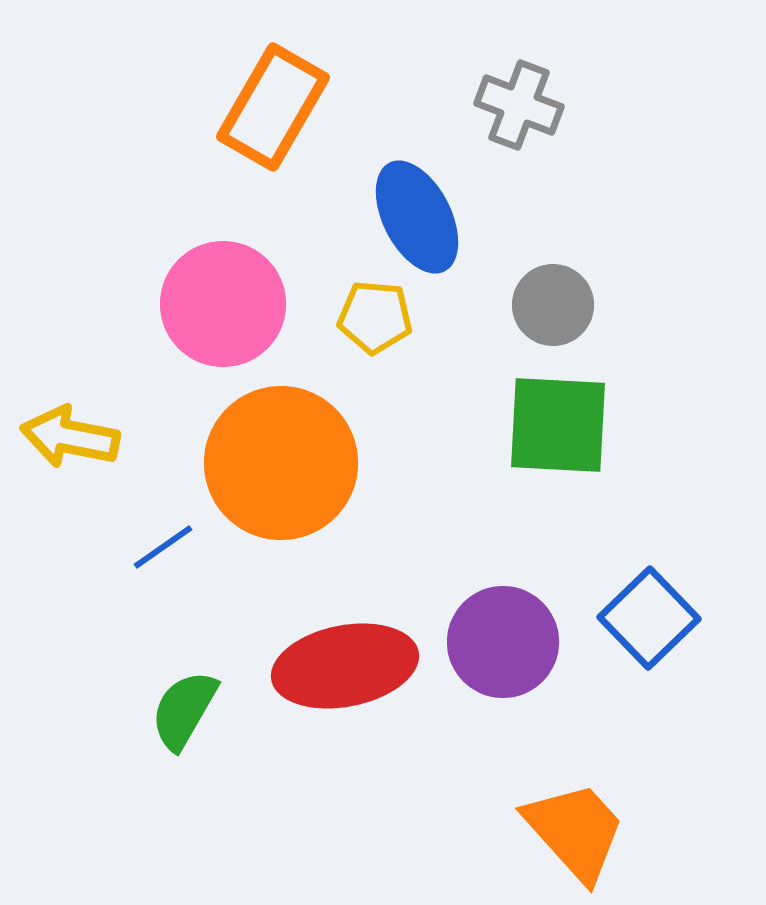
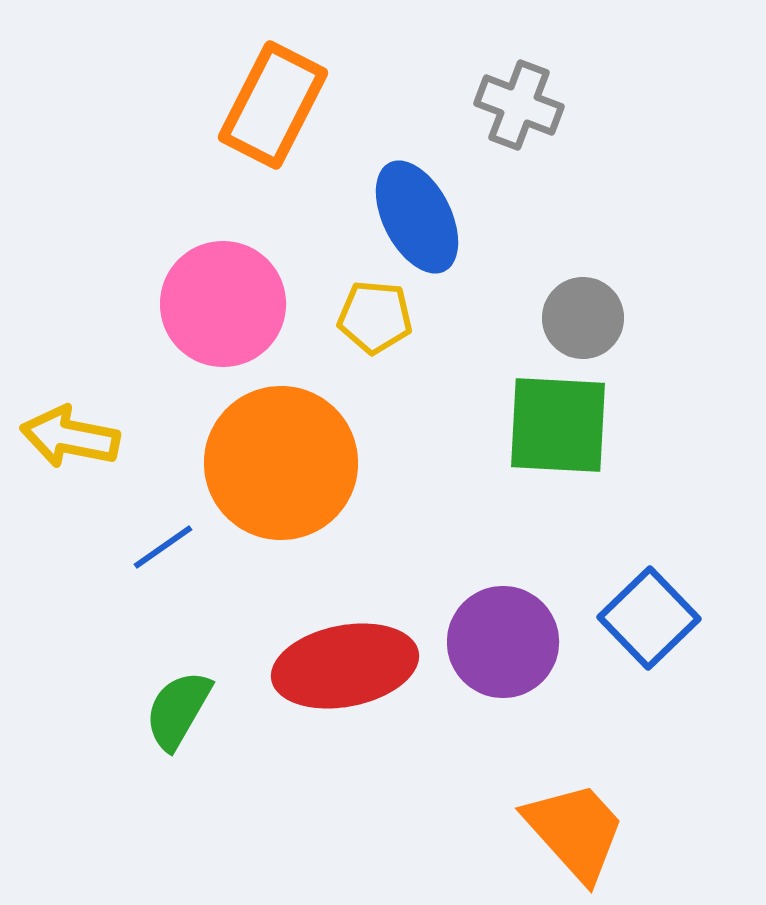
orange rectangle: moved 2 px up; rotated 3 degrees counterclockwise
gray circle: moved 30 px right, 13 px down
green semicircle: moved 6 px left
